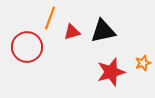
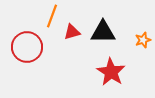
orange line: moved 2 px right, 2 px up
black triangle: moved 1 px down; rotated 12 degrees clockwise
orange star: moved 23 px up
red star: rotated 24 degrees counterclockwise
